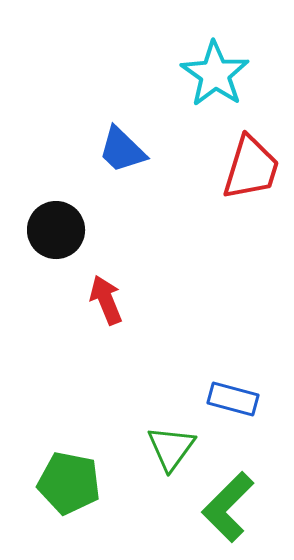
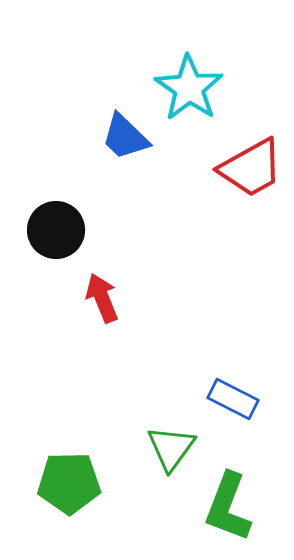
cyan star: moved 26 px left, 14 px down
blue trapezoid: moved 3 px right, 13 px up
red trapezoid: rotated 44 degrees clockwise
red arrow: moved 4 px left, 2 px up
blue rectangle: rotated 12 degrees clockwise
green pentagon: rotated 12 degrees counterclockwise
green L-shape: rotated 24 degrees counterclockwise
